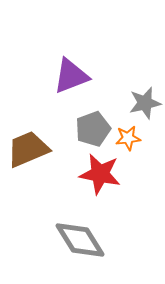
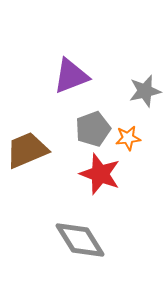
gray star: moved 12 px up
brown trapezoid: moved 1 px left, 1 px down
red star: rotated 9 degrees clockwise
